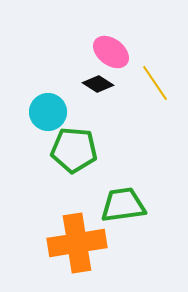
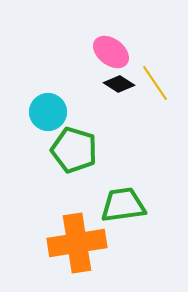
black diamond: moved 21 px right
green pentagon: rotated 12 degrees clockwise
